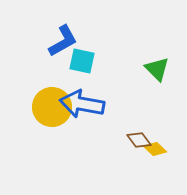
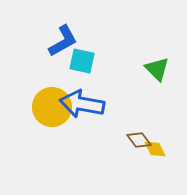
yellow diamond: rotated 20 degrees clockwise
